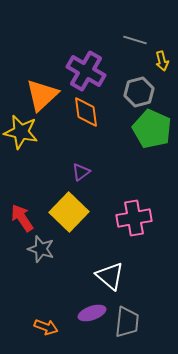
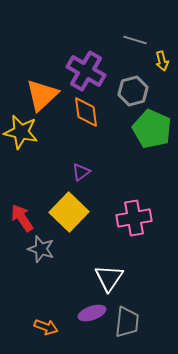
gray hexagon: moved 6 px left, 1 px up
white triangle: moved 1 px left, 2 px down; rotated 24 degrees clockwise
